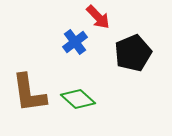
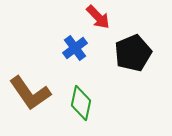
blue cross: moved 6 px down
brown L-shape: moved 1 px right; rotated 27 degrees counterclockwise
green diamond: moved 3 px right, 4 px down; rotated 60 degrees clockwise
